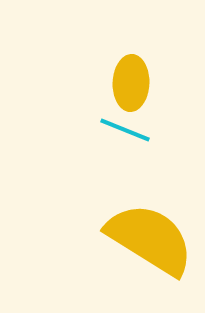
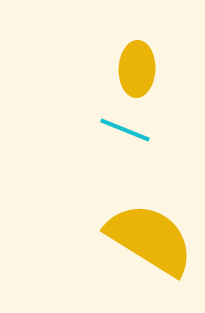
yellow ellipse: moved 6 px right, 14 px up
